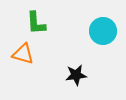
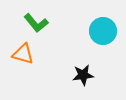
green L-shape: rotated 35 degrees counterclockwise
black star: moved 7 px right
